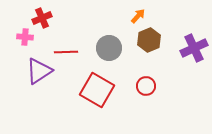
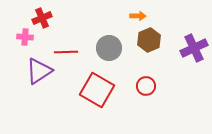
orange arrow: rotated 49 degrees clockwise
